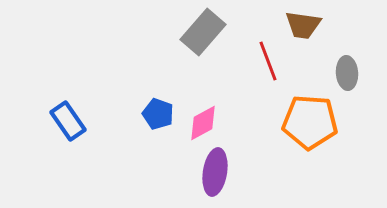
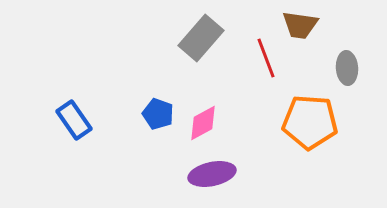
brown trapezoid: moved 3 px left
gray rectangle: moved 2 px left, 6 px down
red line: moved 2 px left, 3 px up
gray ellipse: moved 5 px up
blue rectangle: moved 6 px right, 1 px up
purple ellipse: moved 3 px left, 2 px down; rotated 69 degrees clockwise
